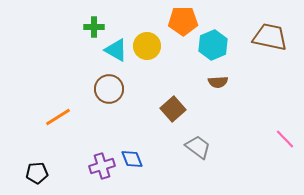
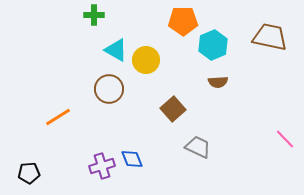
green cross: moved 12 px up
yellow circle: moved 1 px left, 14 px down
gray trapezoid: rotated 12 degrees counterclockwise
black pentagon: moved 8 px left
